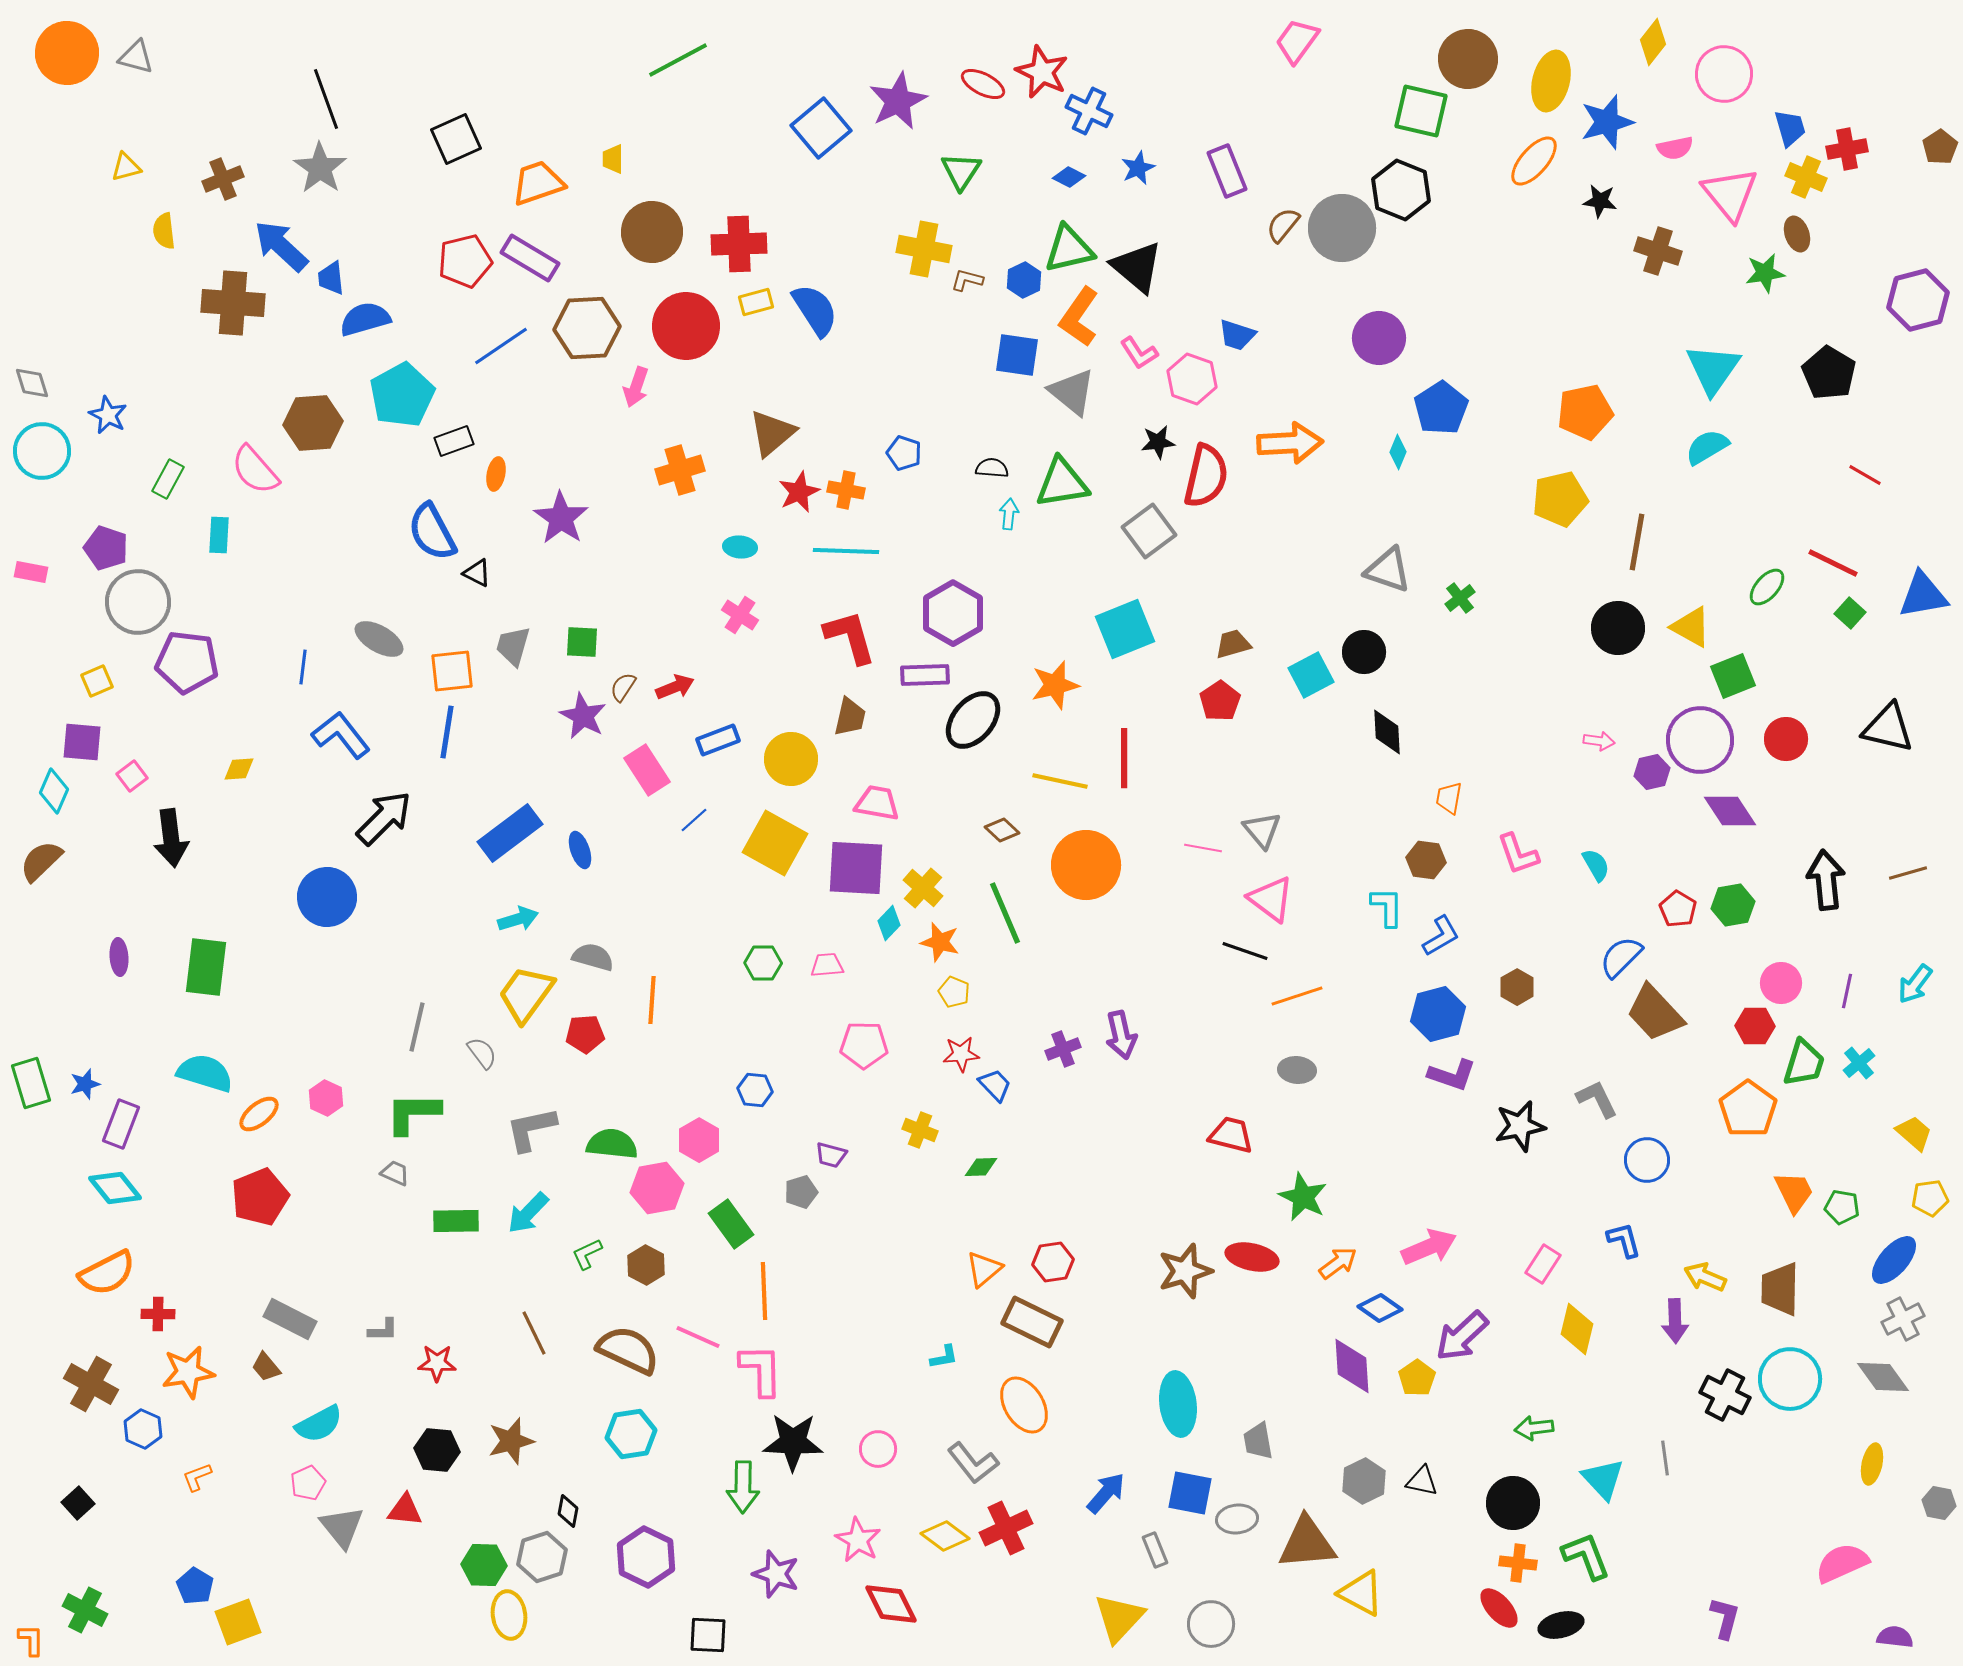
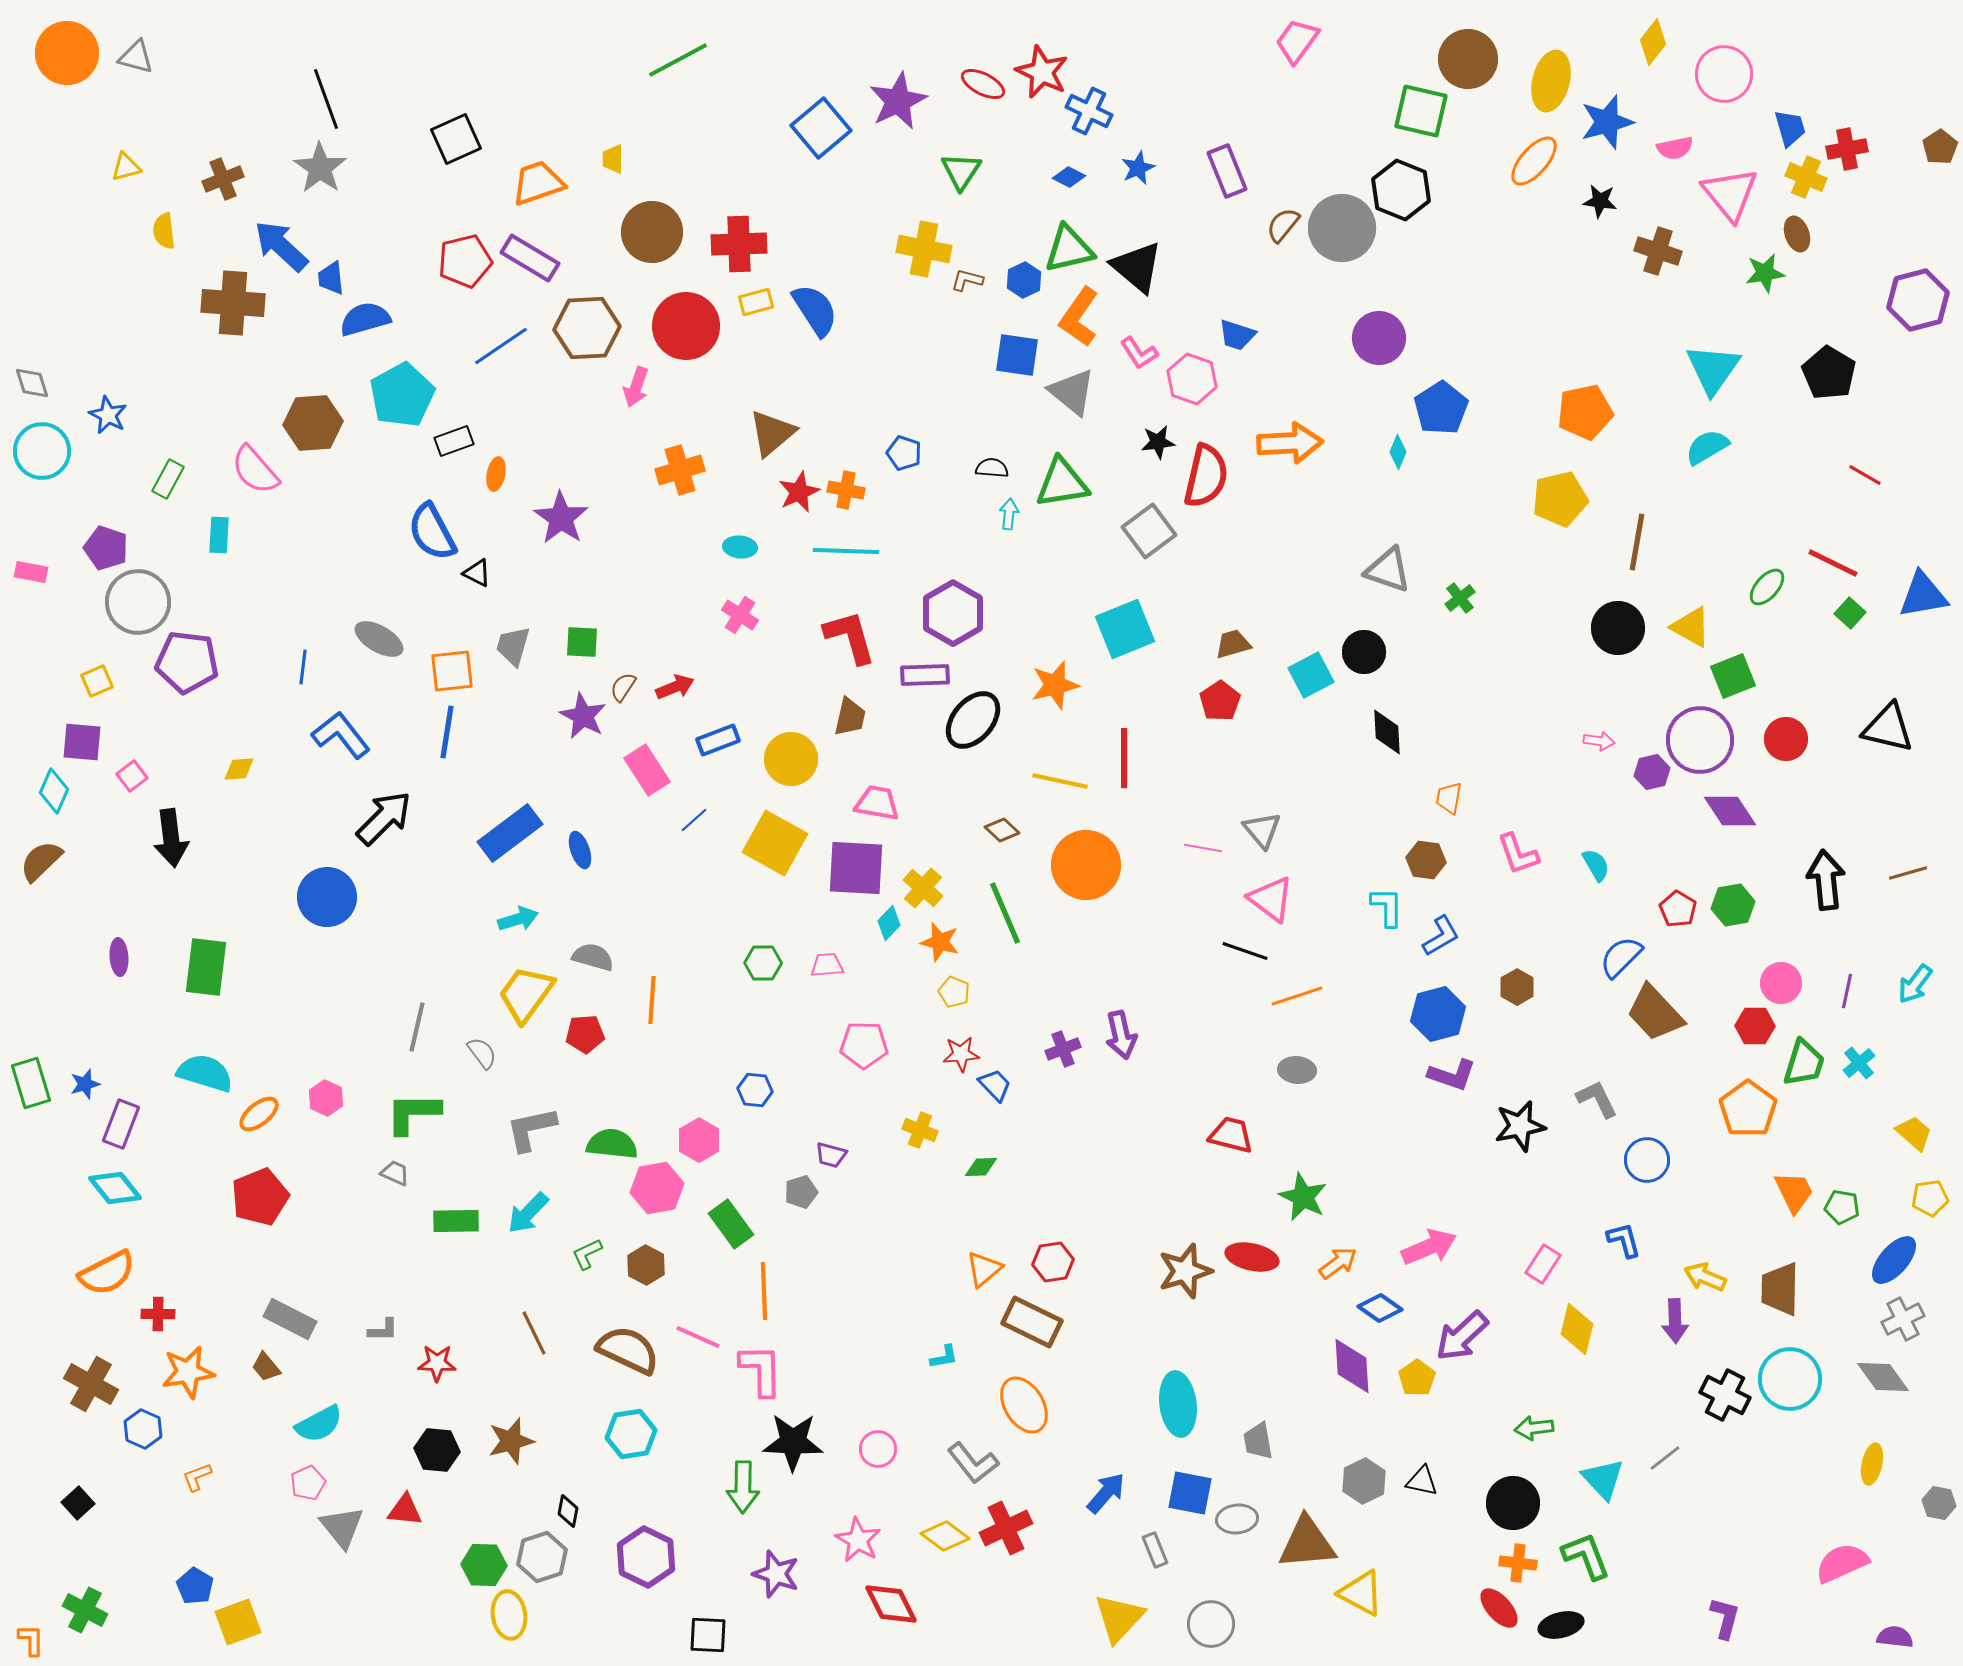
gray line at (1665, 1458): rotated 60 degrees clockwise
